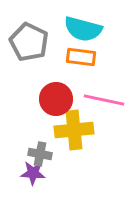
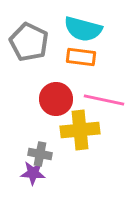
yellow cross: moved 6 px right
